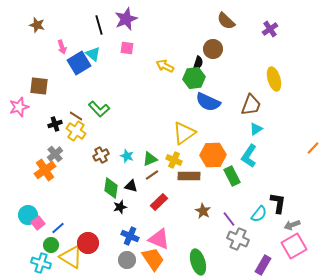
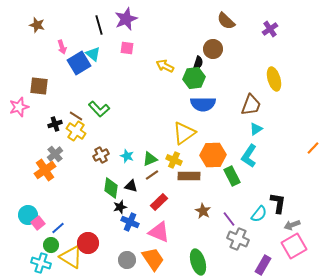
blue semicircle at (208, 102): moved 5 px left, 2 px down; rotated 25 degrees counterclockwise
blue cross at (130, 236): moved 14 px up
pink triangle at (159, 239): moved 7 px up
